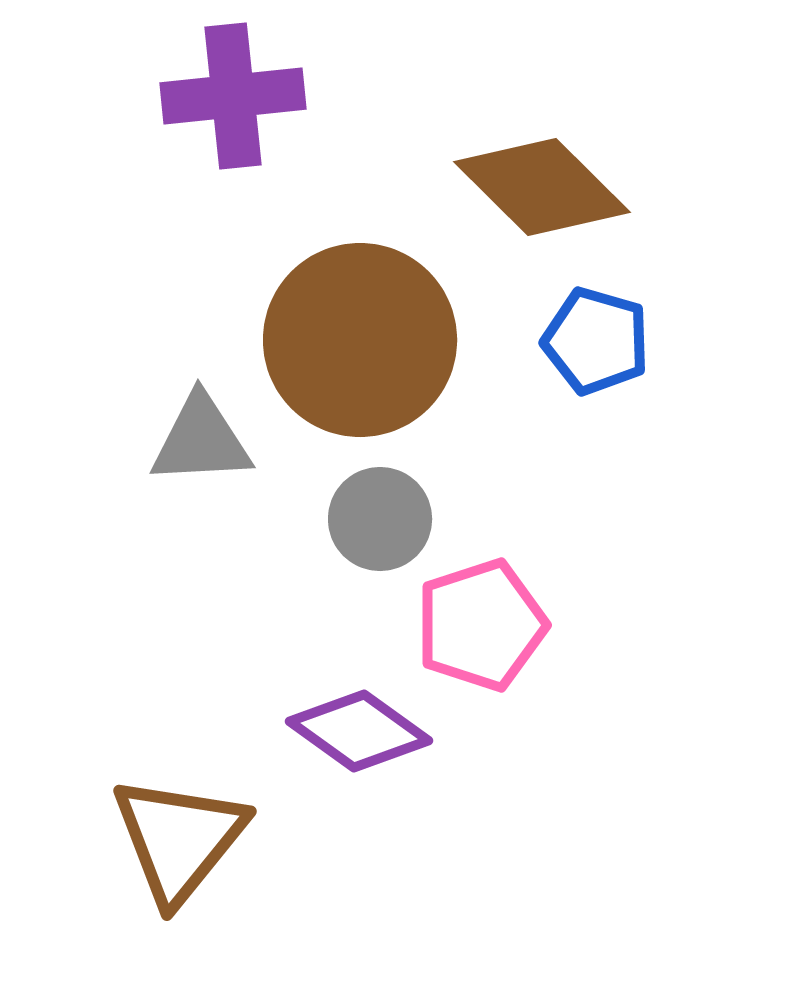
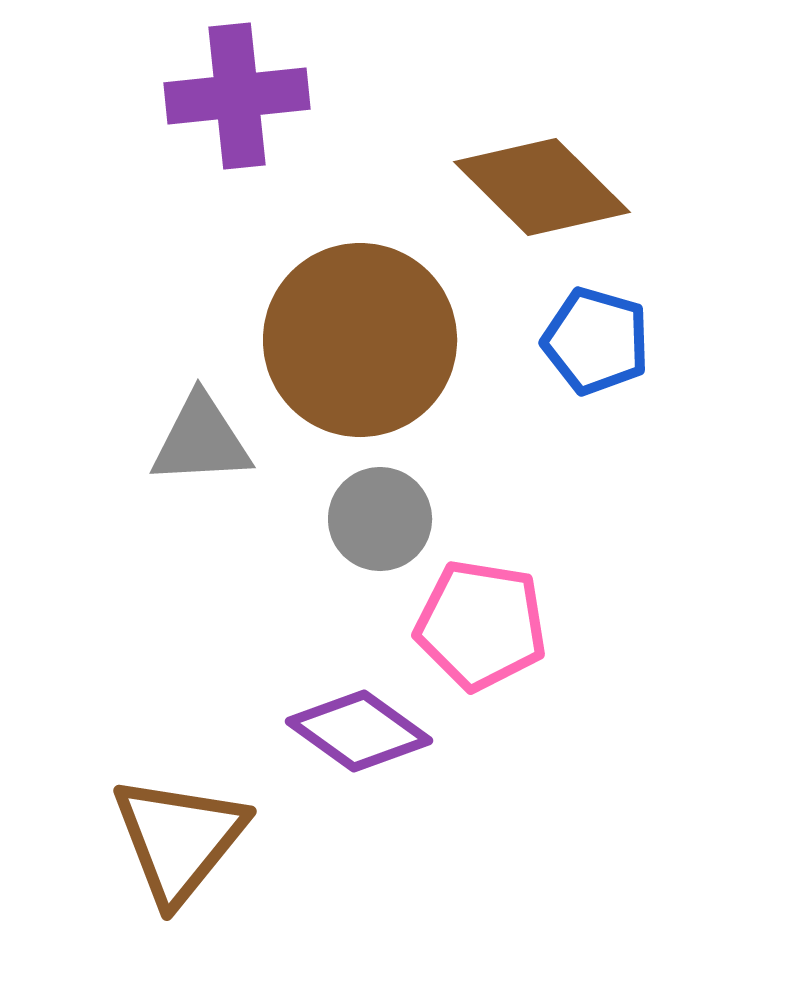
purple cross: moved 4 px right
pink pentagon: rotated 27 degrees clockwise
